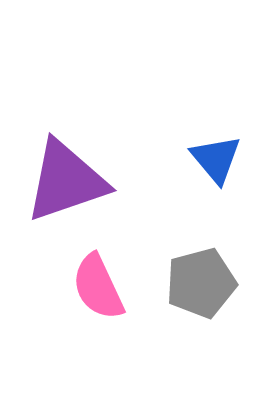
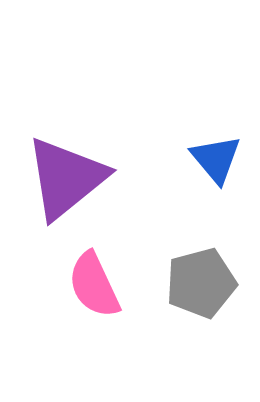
purple triangle: moved 3 px up; rotated 20 degrees counterclockwise
pink semicircle: moved 4 px left, 2 px up
